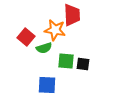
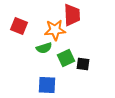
orange star: rotated 15 degrees counterclockwise
red square: moved 7 px left, 11 px up; rotated 18 degrees counterclockwise
green square: moved 3 px up; rotated 30 degrees counterclockwise
